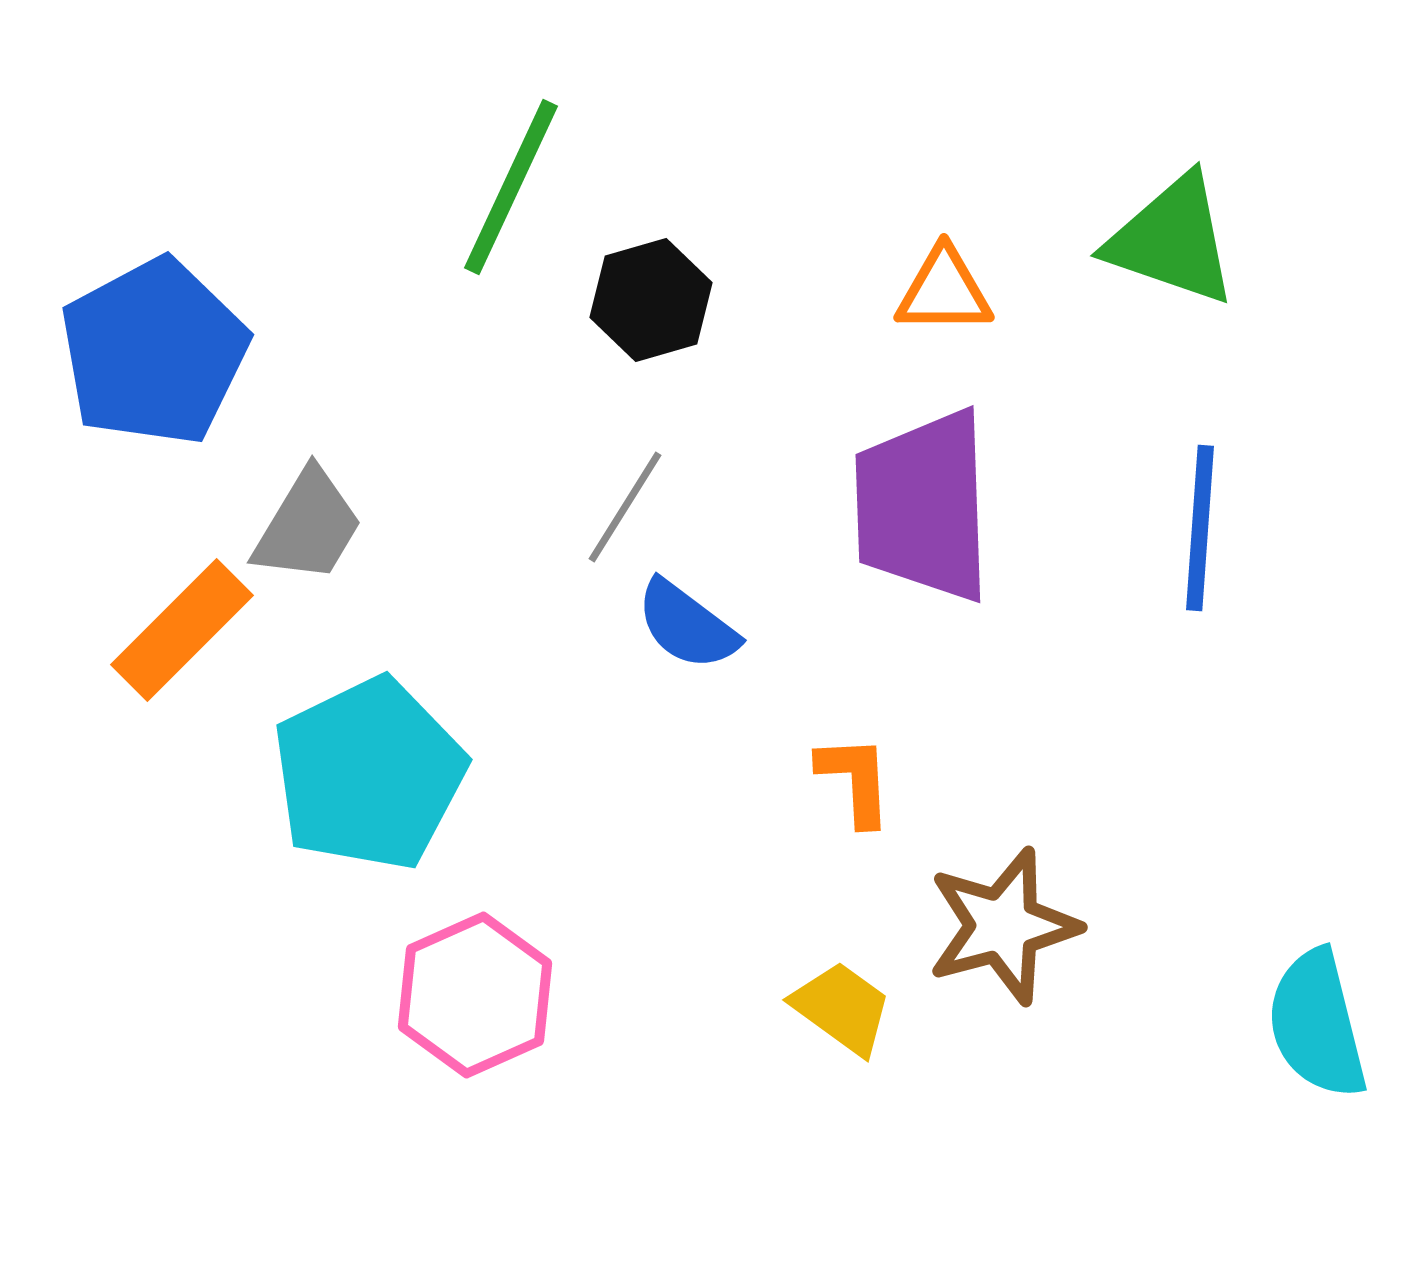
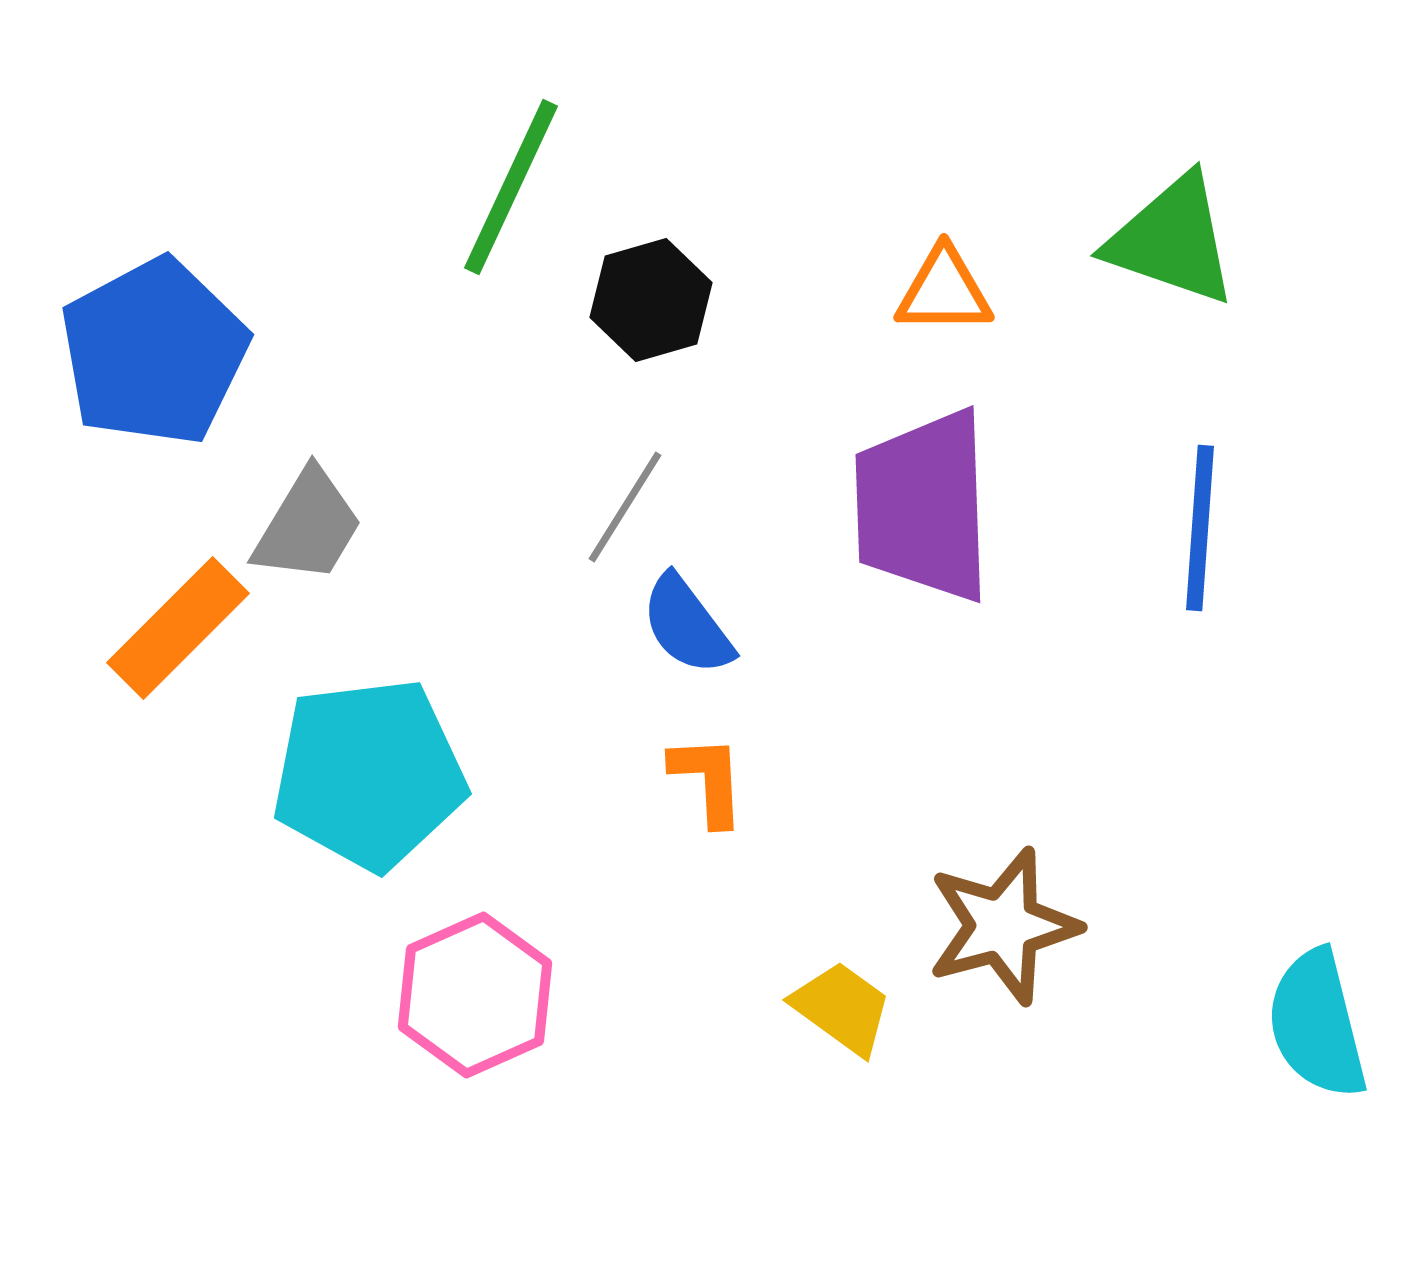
blue semicircle: rotated 16 degrees clockwise
orange rectangle: moved 4 px left, 2 px up
cyan pentagon: rotated 19 degrees clockwise
orange L-shape: moved 147 px left
